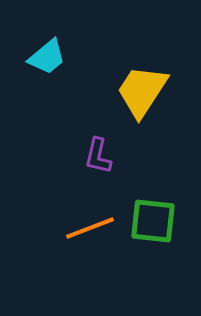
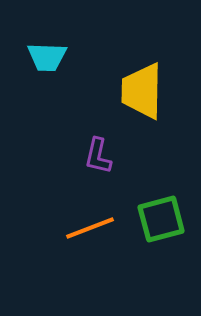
cyan trapezoid: rotated 42 degrees clockwise
yellow trapezoid: rotated 32 degrees counterclockwise
green square: moved 8 px right, 2 px up; rotated 21 degrees counterclockwise
